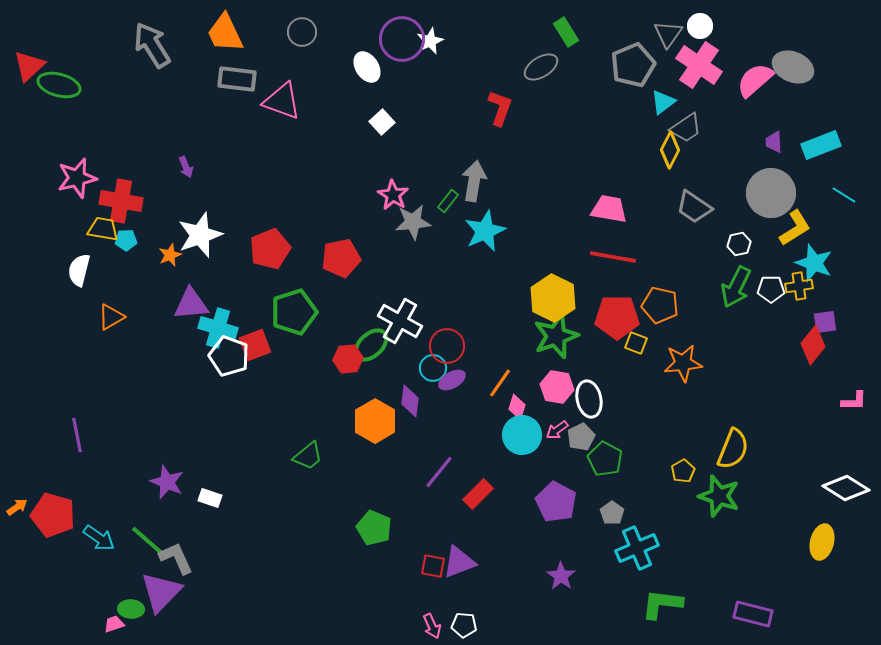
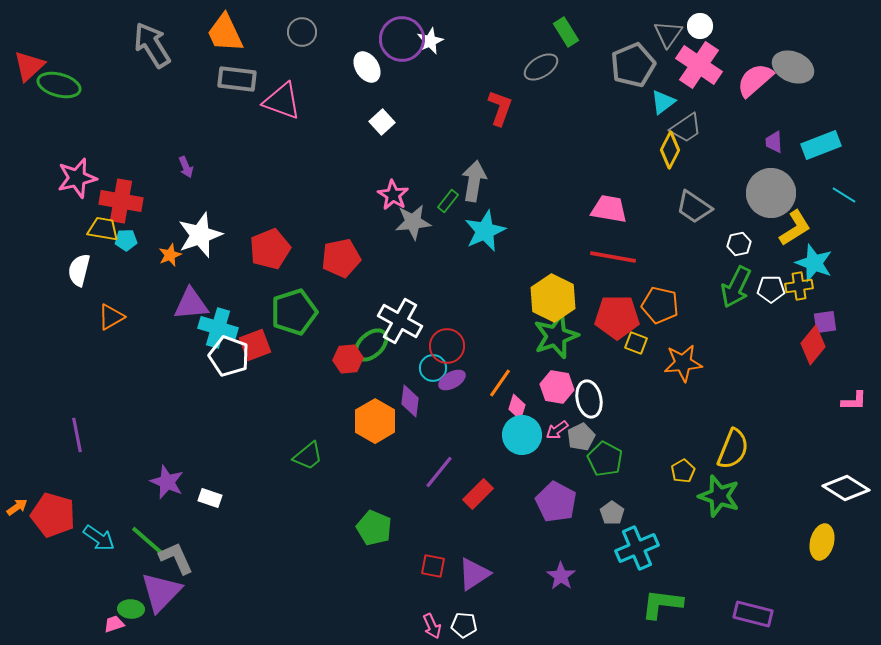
purple triangle at (459, 562): moved 15 px right, 12 px down; rotated 12 degrees counterclockwise
